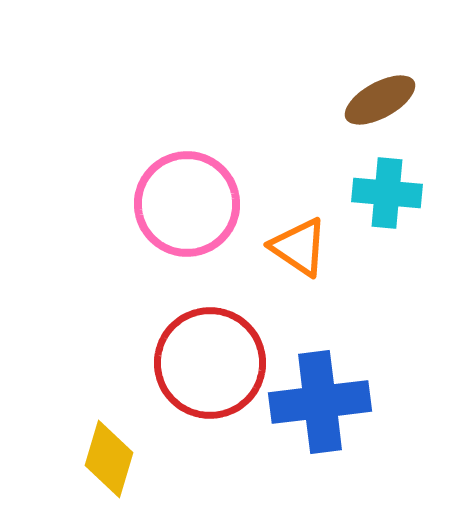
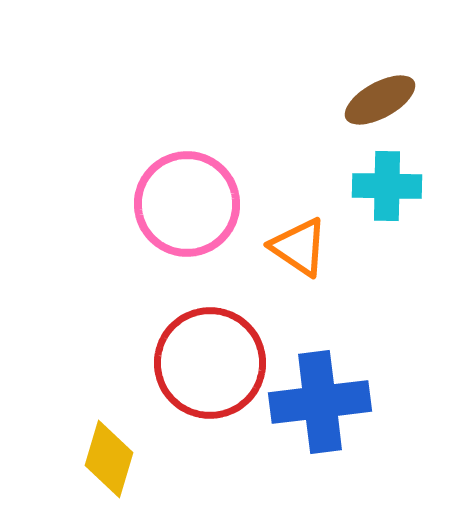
cyan cross: moved 7 px up; rotated 4 degrees counterclockwise
